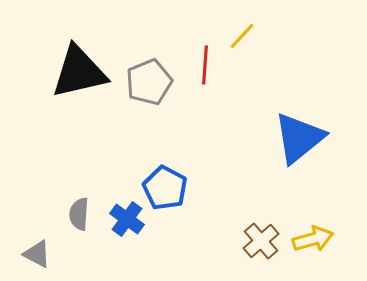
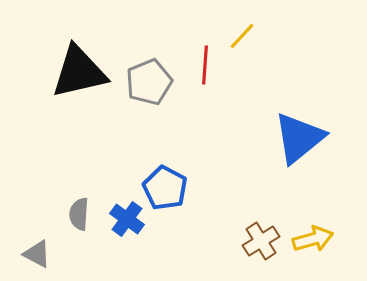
brown cross: rotated 9 degrees clockwise
